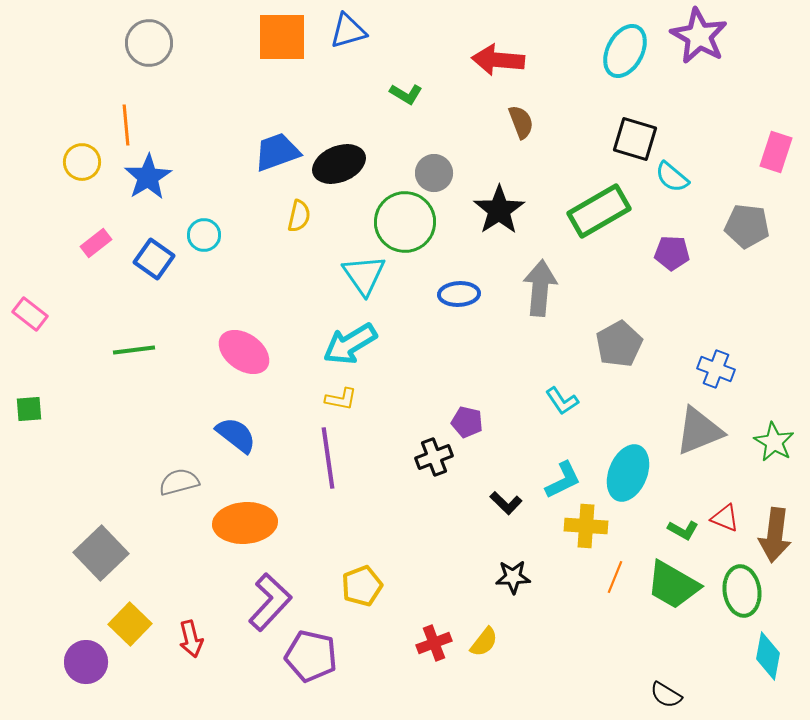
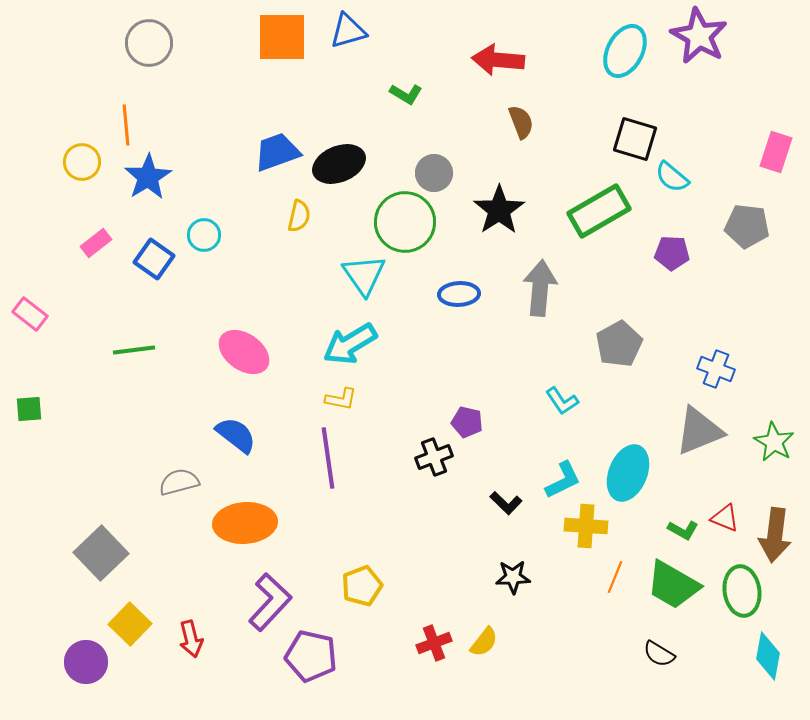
black semicircle at (666, 695): moved 7 px left, 41 px up
